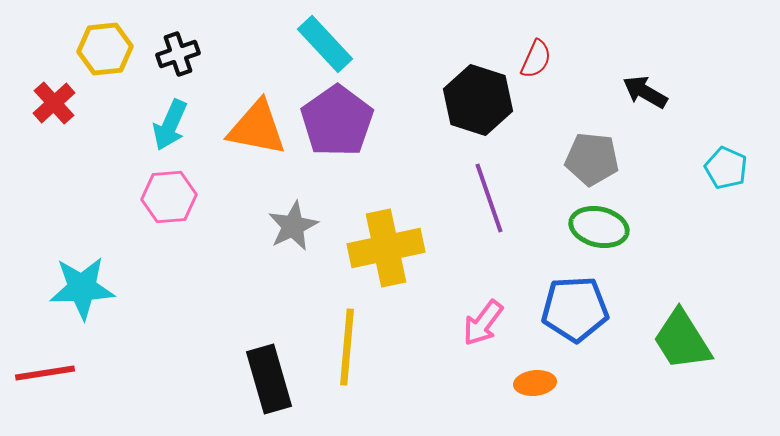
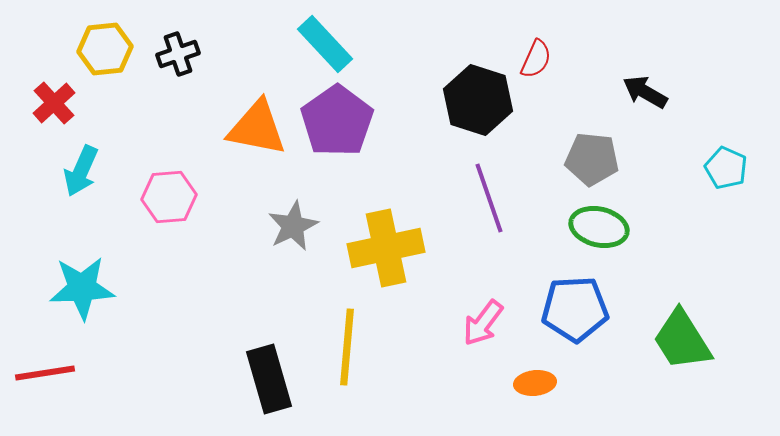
cyan arrow: moved 89 px left, 46 px down
